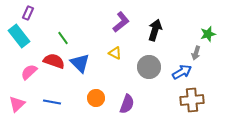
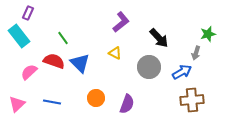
black arrow: moved 4 px right, 8 px down; rotated 120 degrees clockwise
